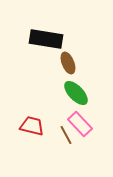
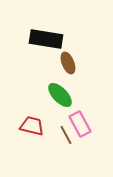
green ellipse: moved 16 px left, 2 px down
pink rectangle: rotated 15 degrees clockwise
